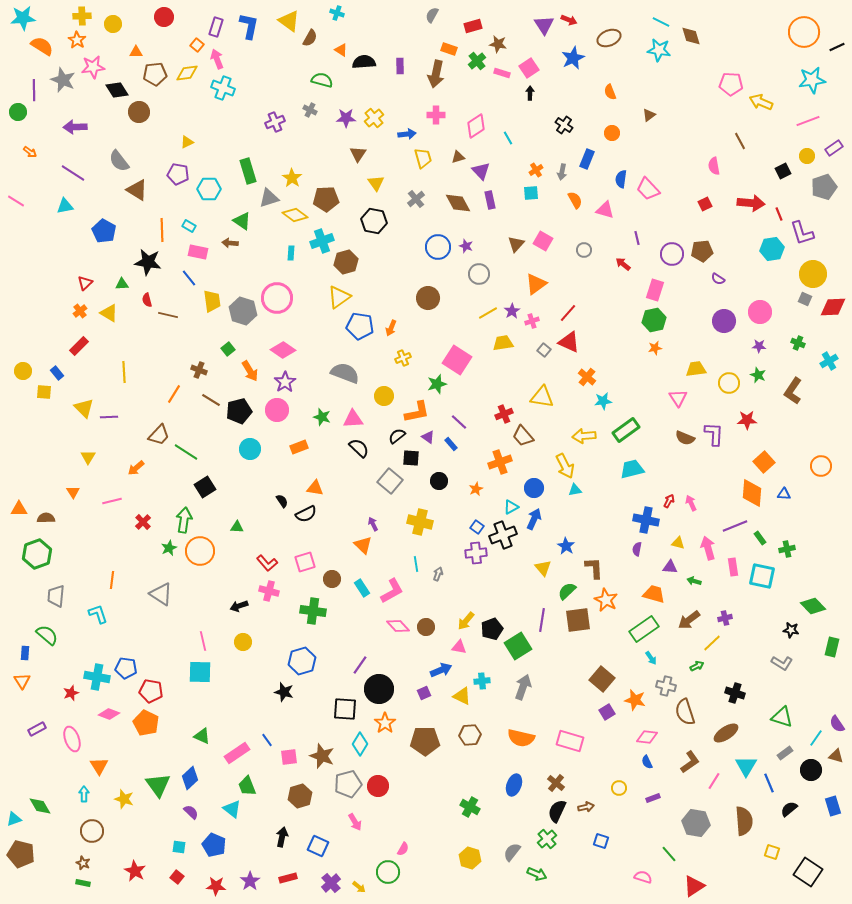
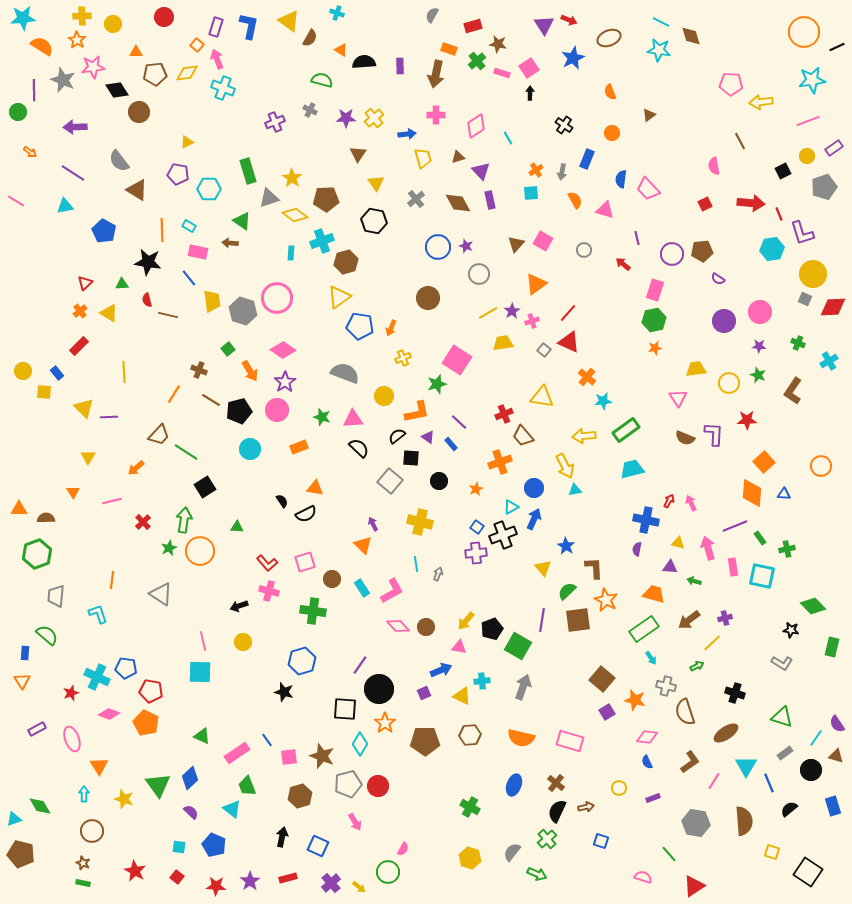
yellow arrow at (761, 102): rotated 30 degrees counterclockwise
green square at (518, 646): rotated 28 degrees counterclockwise
cyan cross at (97, 677): rotated 15 degrees clockwise
